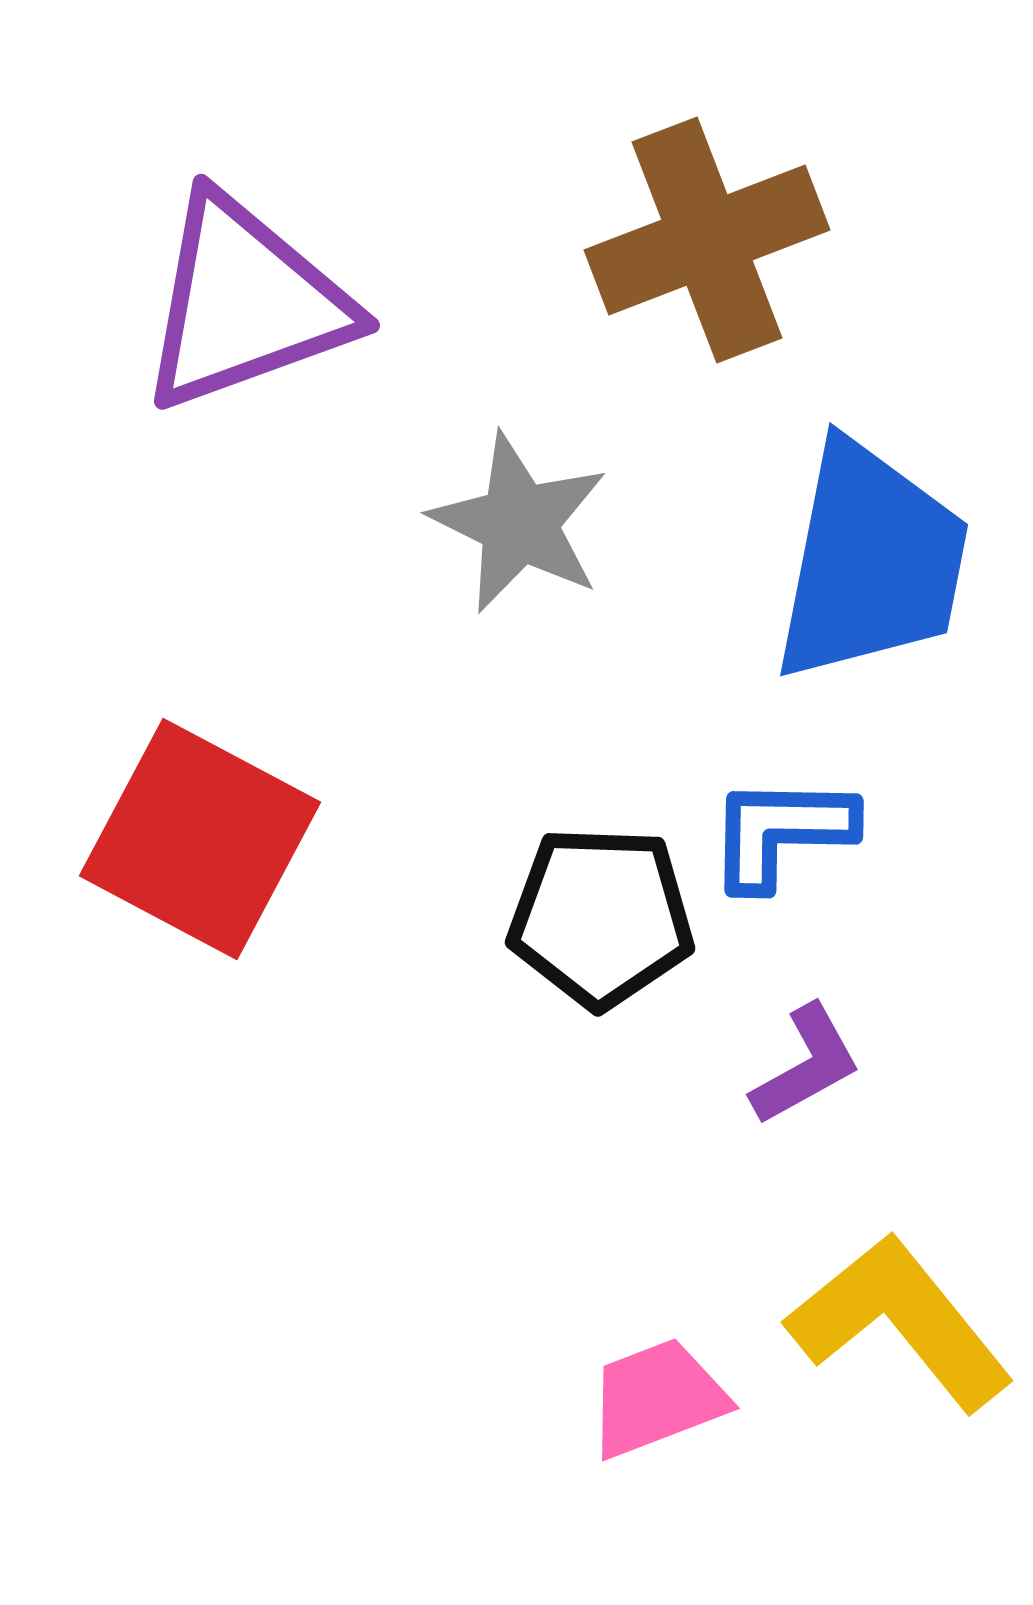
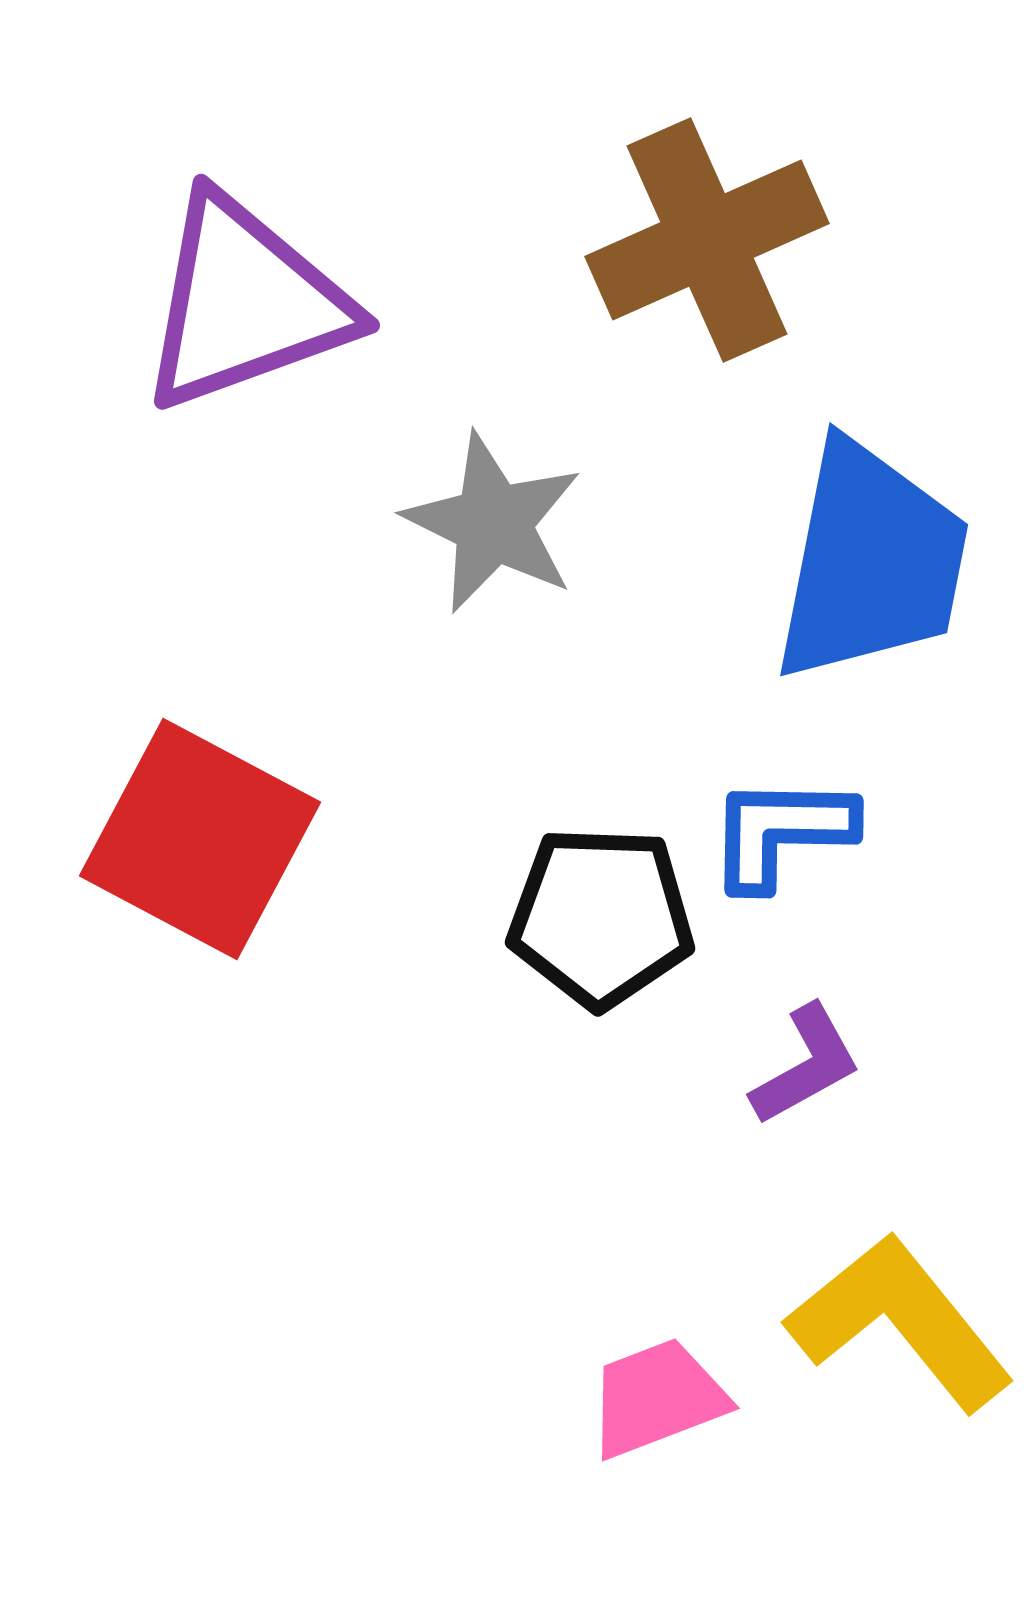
brown cross: rotated 3 degrees counterclockwise
gray star: moved 26 px left
